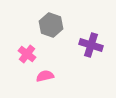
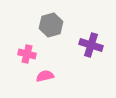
gray hexagon: rotated 25 degrees clockwise
pink cross: rotated 24 degrees counterclockwise
